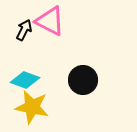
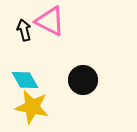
black arrow: rotated 40 degrees counterclockwise
cyan diamond: rotated 40 degrees clockwise
